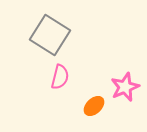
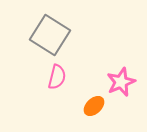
pink semicircle: moved 3 px left
pink star: moved 4 px left, 5 px up
